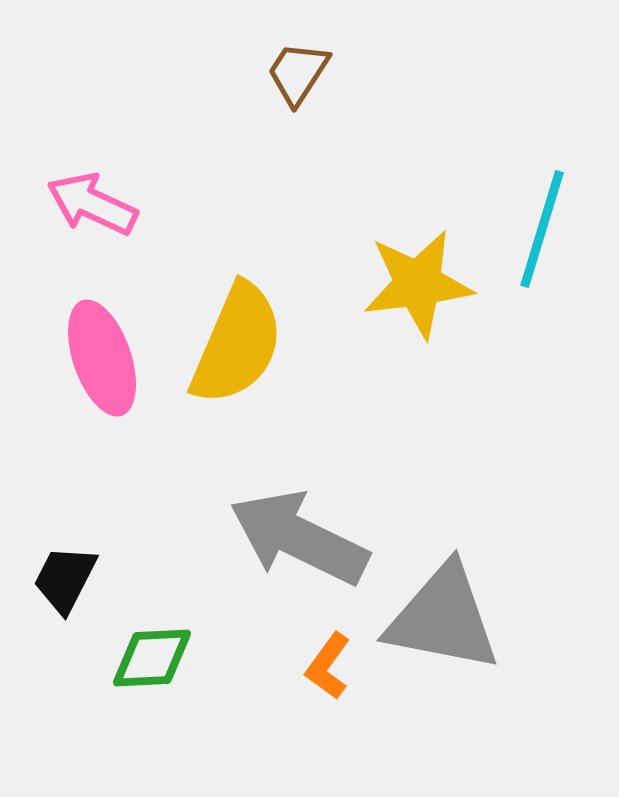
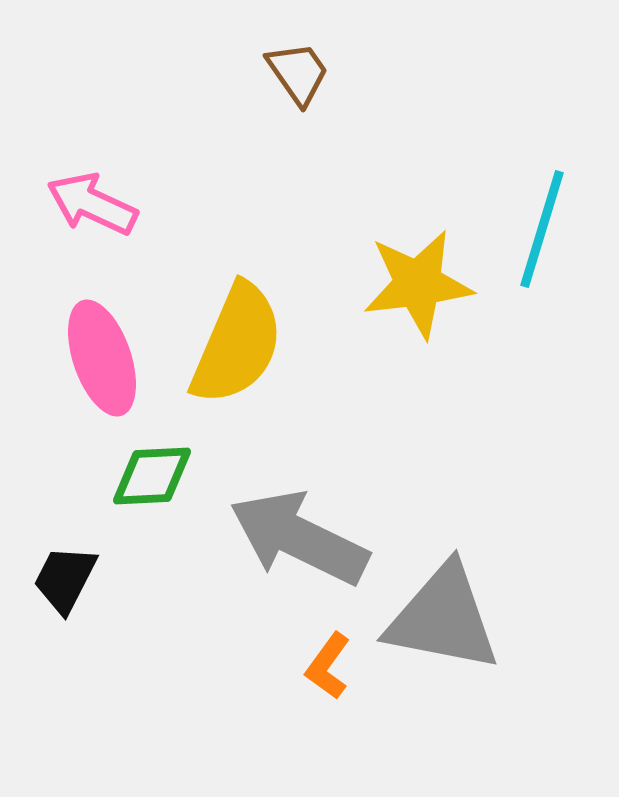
brown trapezoid: rotated 112 degrees clockwise
green diamond: moved 182 px up
